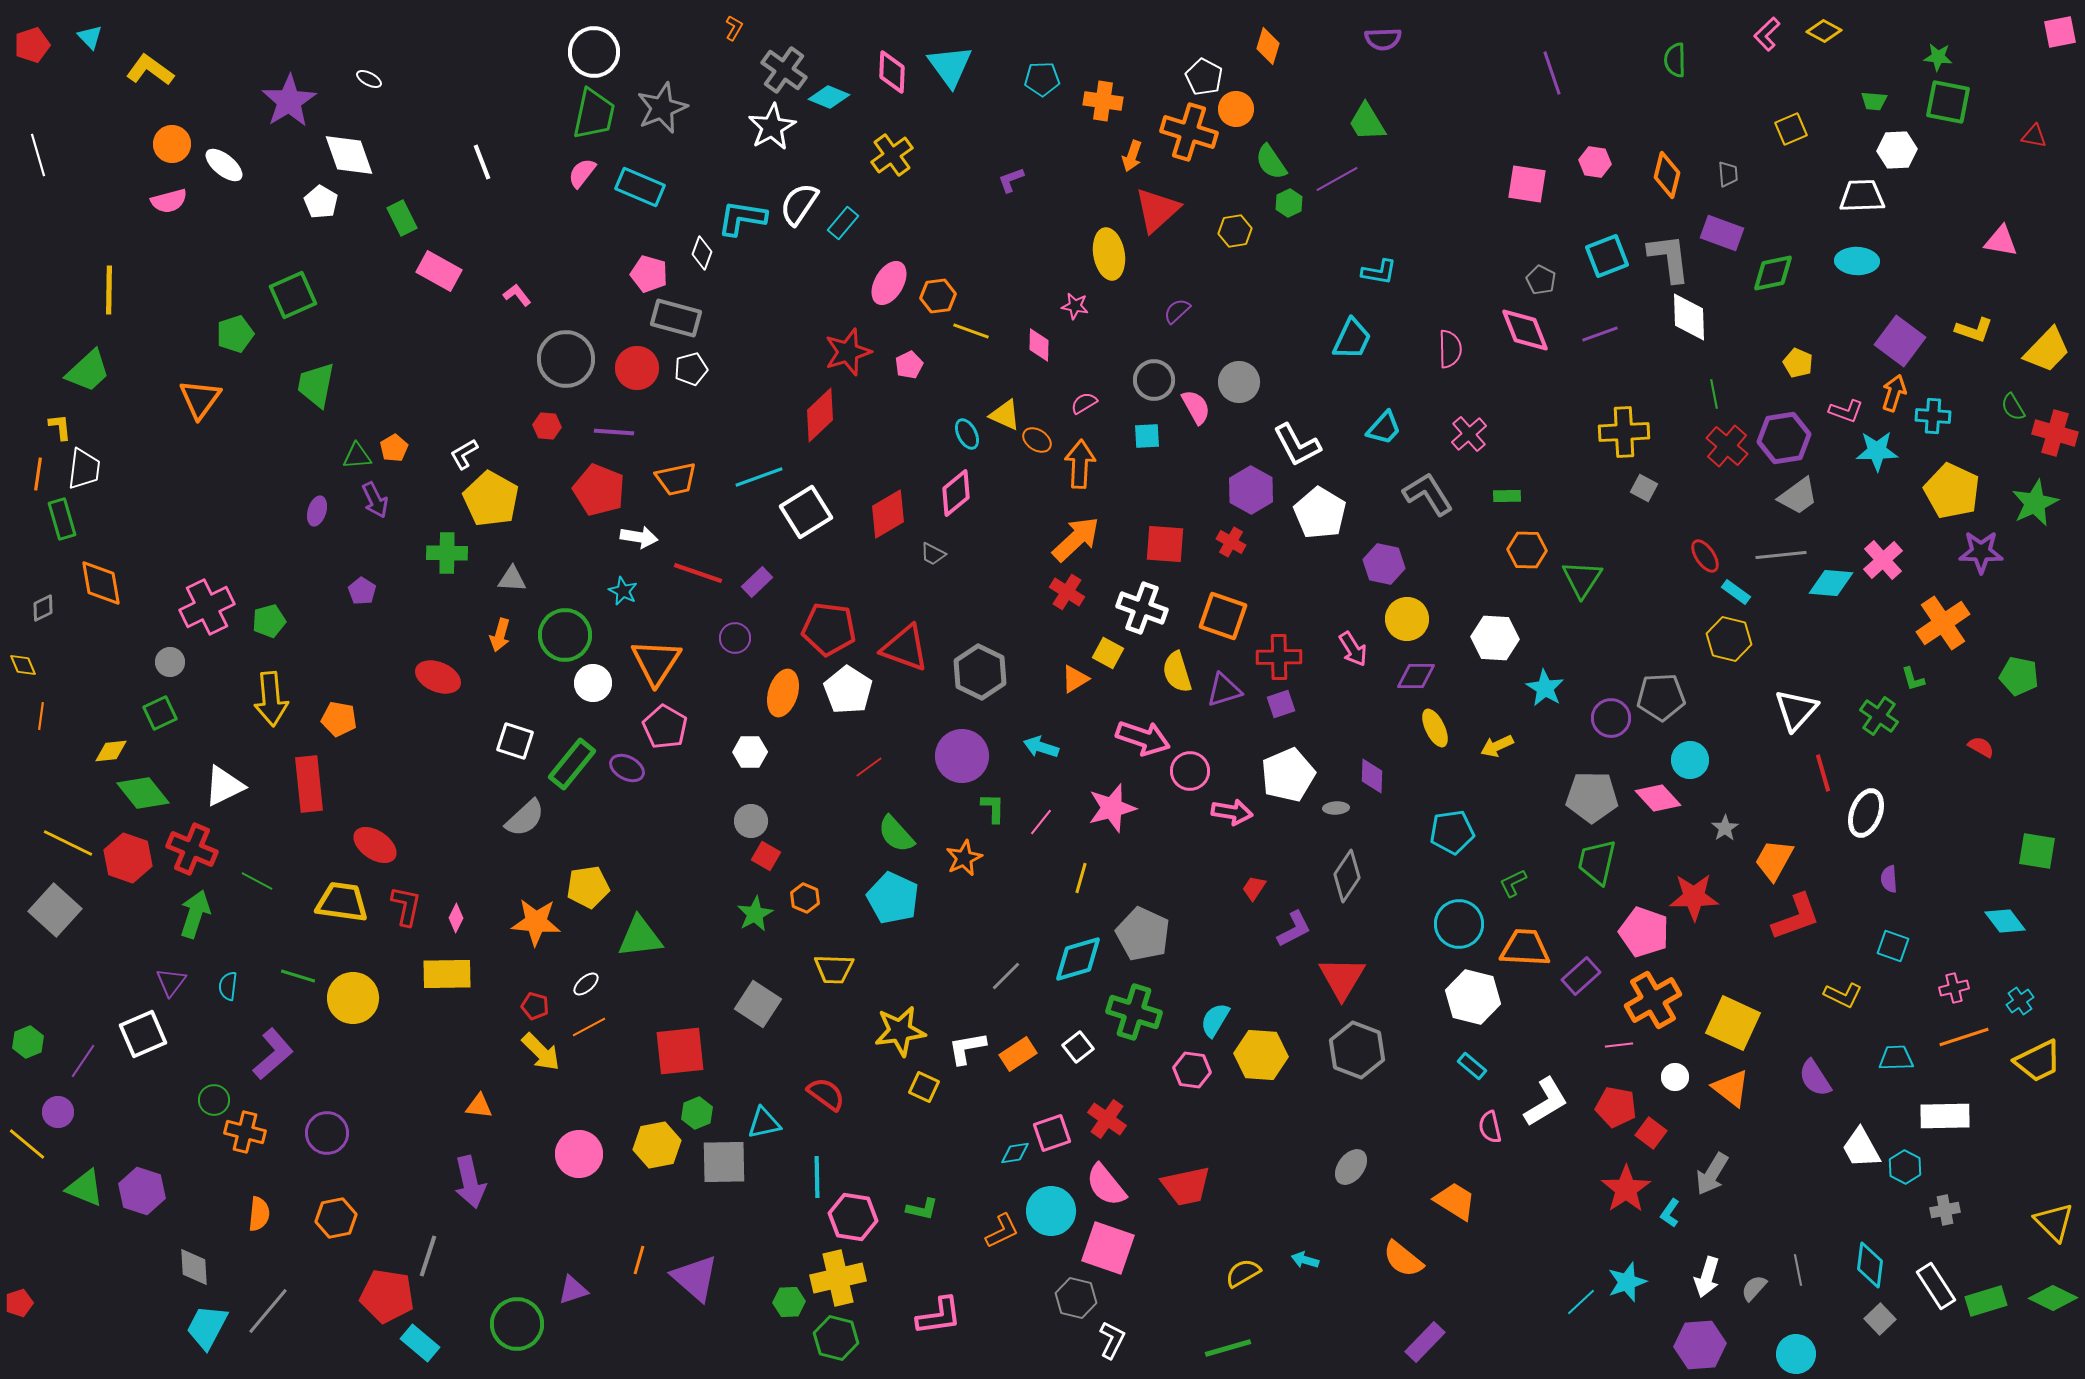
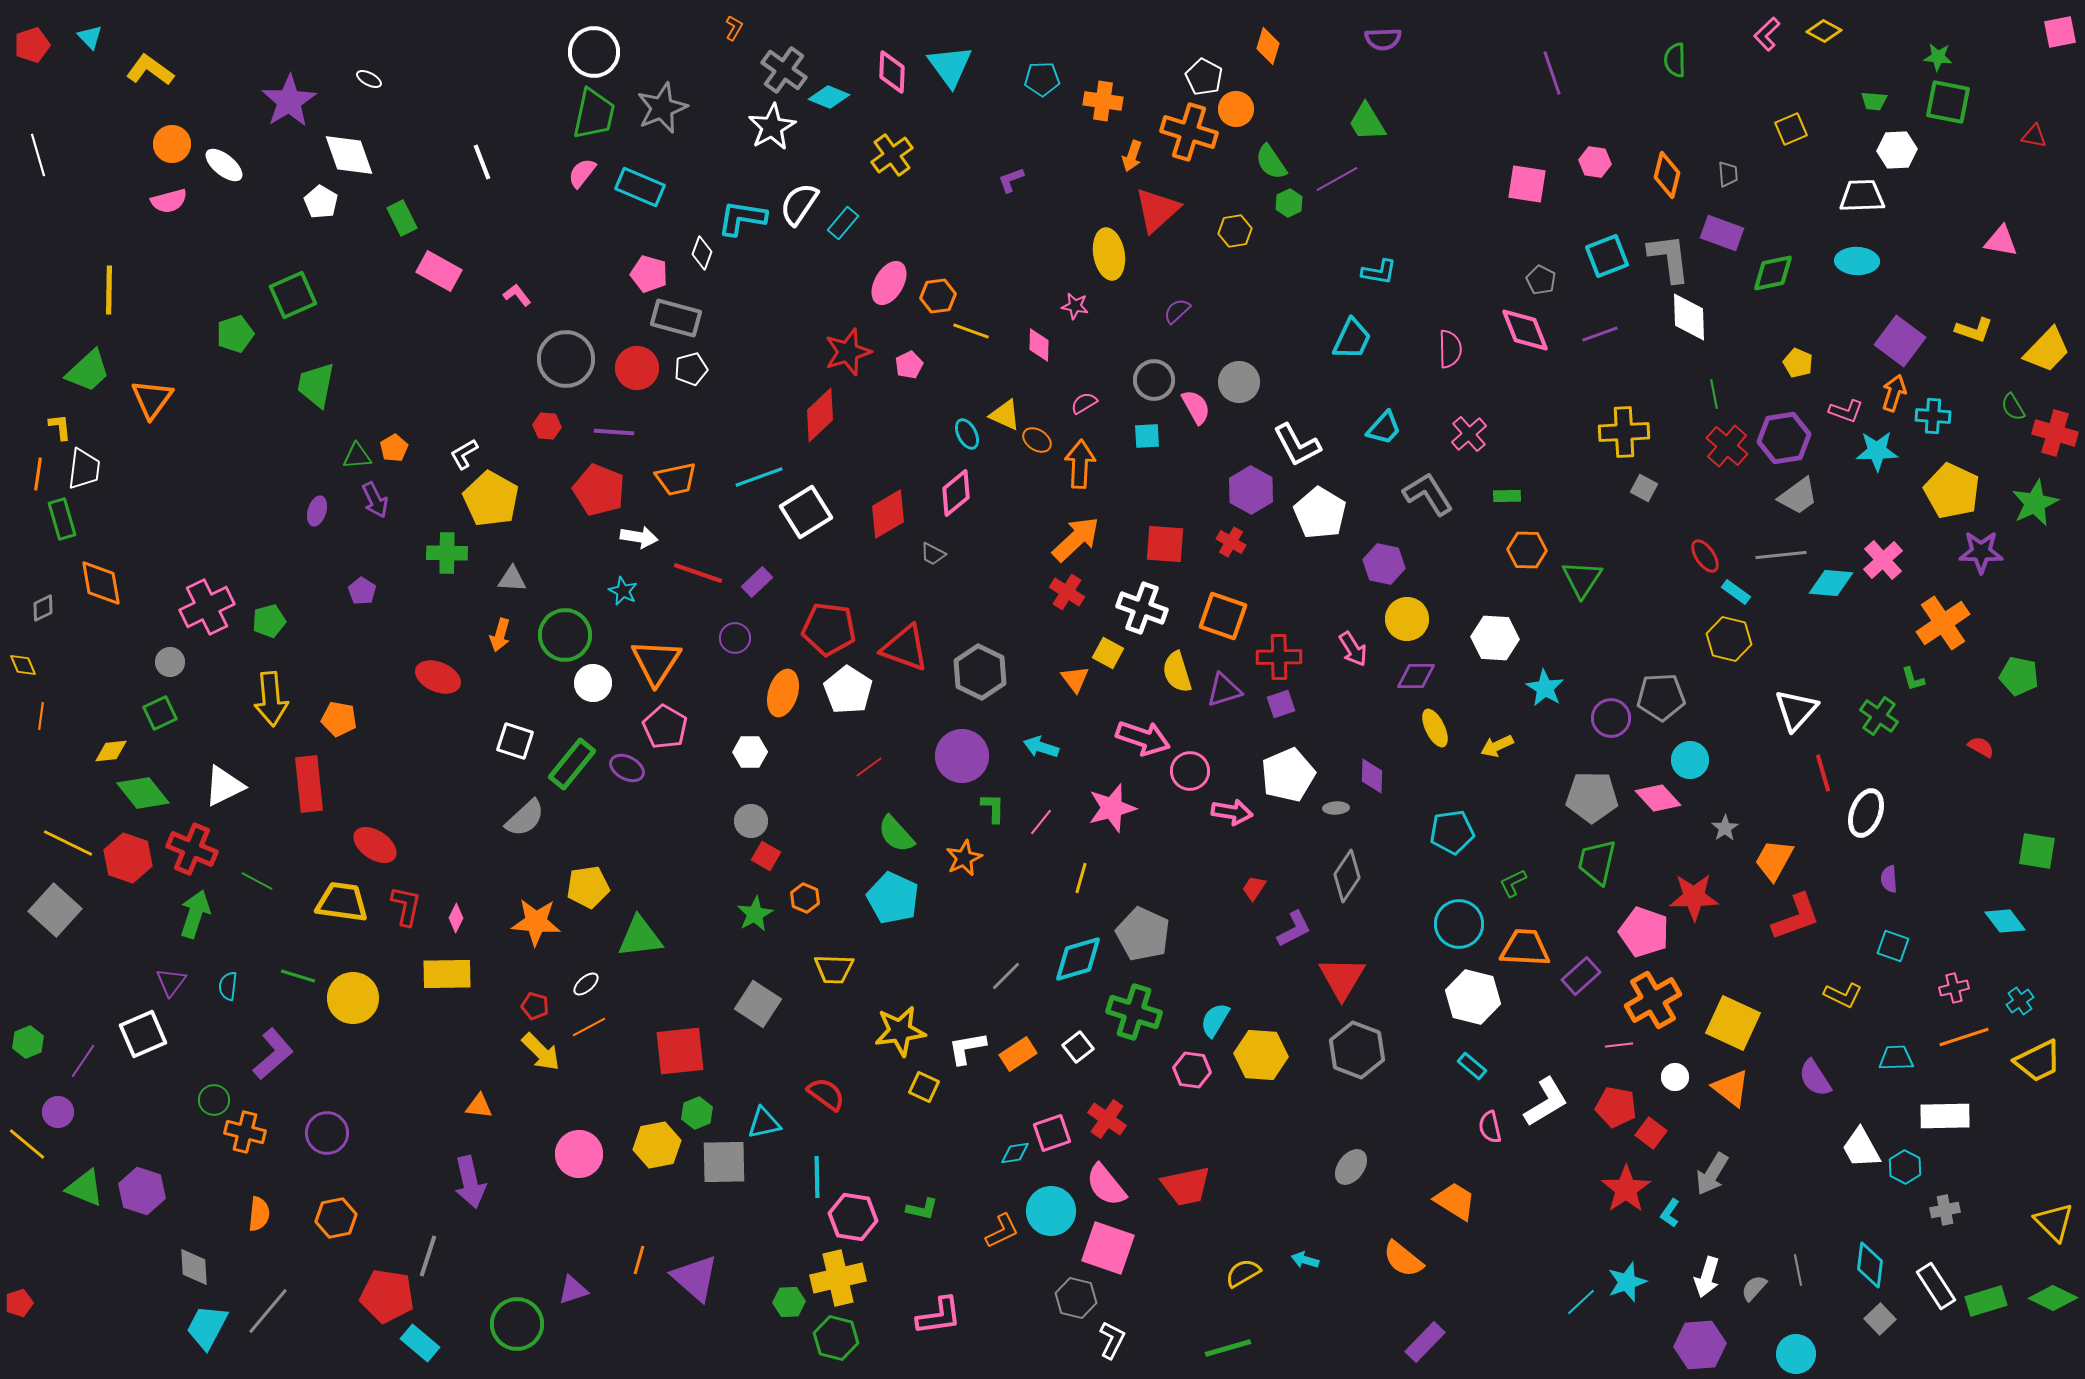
orange triangle at (200, 399): moved 48 px left
orange triangle at (1075, 679): rotated 36 degrees counterclockwise
